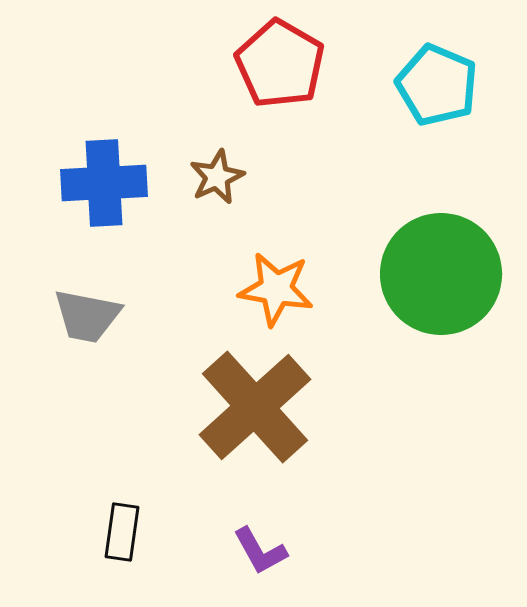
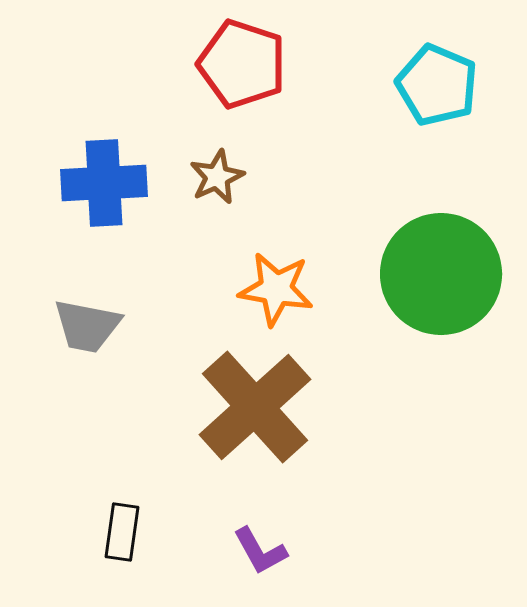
red pentagon: moved 38 px left; rotated 12 degrees counterclockwise
gray trapezoid: moved 10 px down
